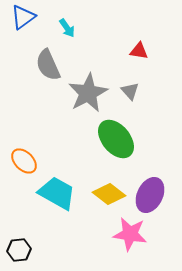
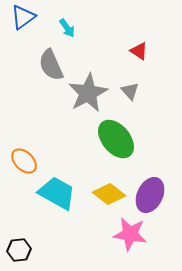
red triangle: rotated 24 degrees clockwise
gray semicircle: moved 3 px right
